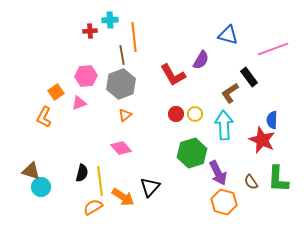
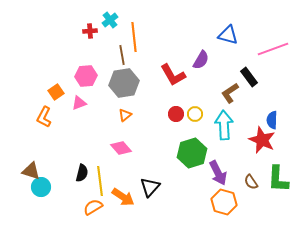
cyan cross: rotated 35 degrees counterclockwise
gray hexagon: moved 3 px right, 1 px up; rotated 12 degrees clockwise
